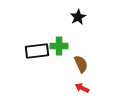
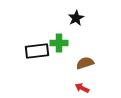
black star: moved 2 px left, 1 px down
green cross: moved 3 px up
brown semicircle: moved 4 px right, 1 px up; rotated 84 degrees counterclockwise
